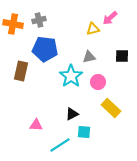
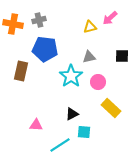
yellow triangle: moved 3 px left, 2 px up
